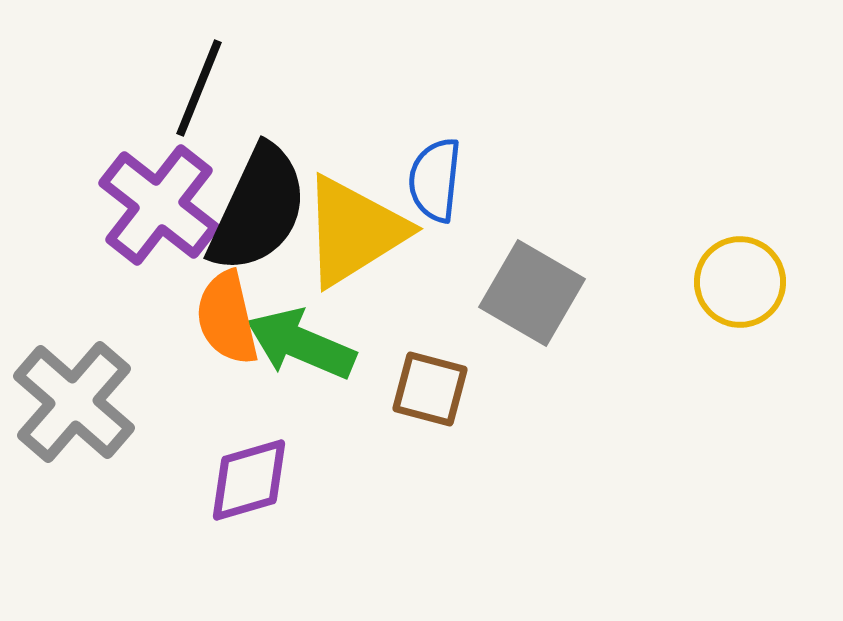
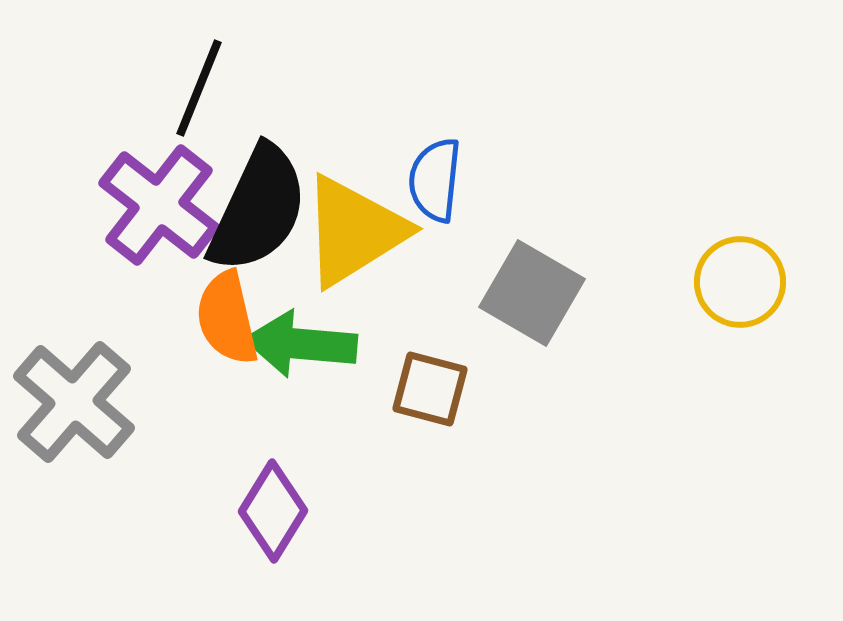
green arrow: rotated 18 degrees counterclockwise
purple diamond: moved 24 px right, 31 px down; rotated 42 degrees counterclockwise
